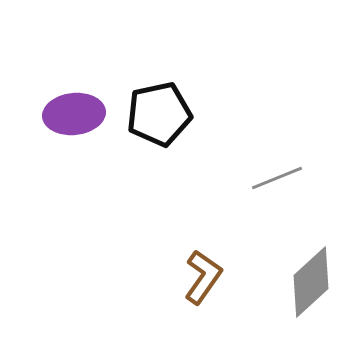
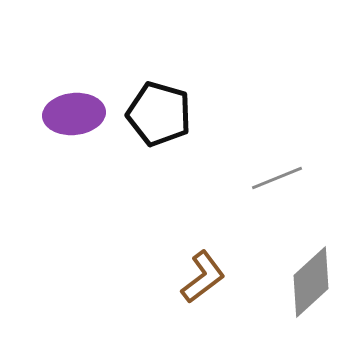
black pentagon: rotated 28 degrees clockwise
brown L-shape: rotated 18 degrees clockwise
